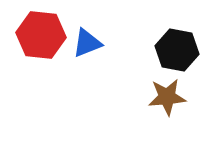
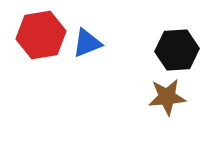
red hexagon: rotated 15 degrees counterclockwise
black hexagon: rotated 15 degrees counterclockwise
